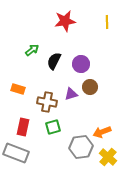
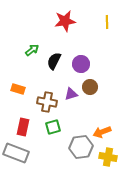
yellow cross: rotated 30 degrees counterclockwise
